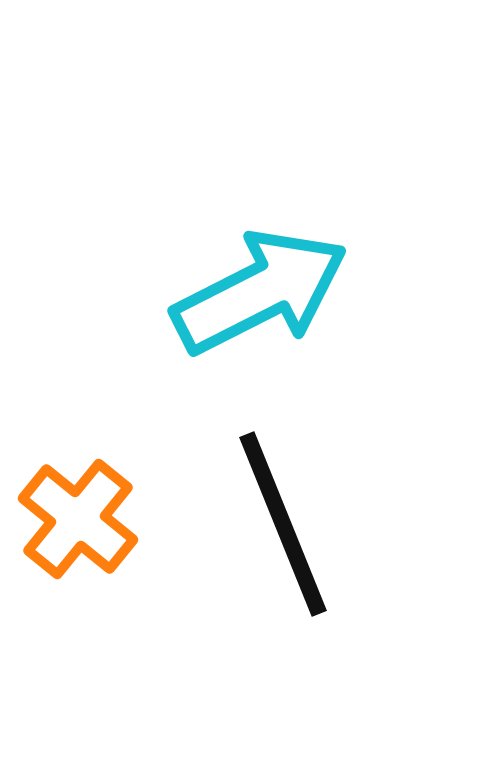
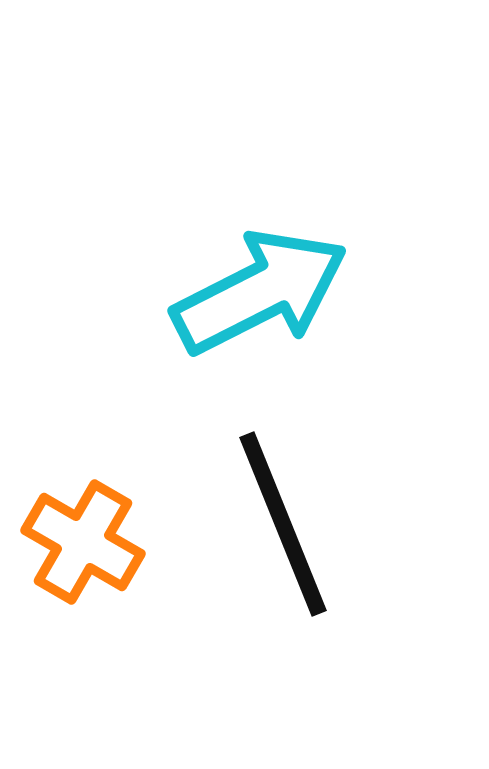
orange cross: moved 5 px right, 23 px down; rotated 9 degrees counterclockwise
